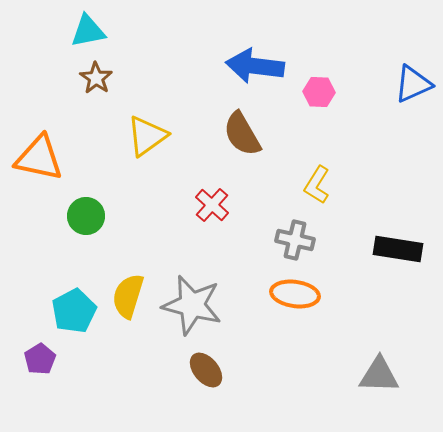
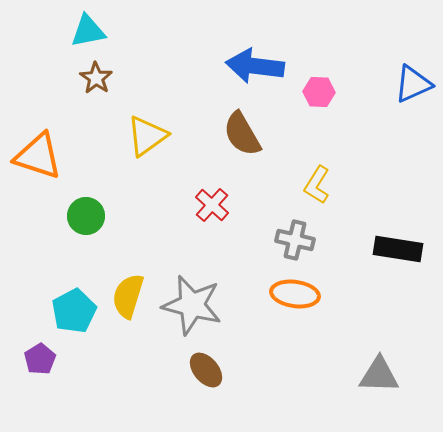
orange triangle: moved 1 px left, 2 px up; rotated 6 degrees clockwise
